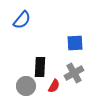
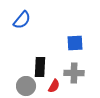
gray cross: rotated 30 degrees clockwise
